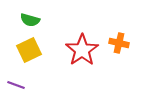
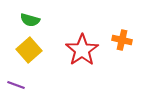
orange cross: moved 3 px right, 3 px up
yellow square: rotated 15 degrees counterclockwise
